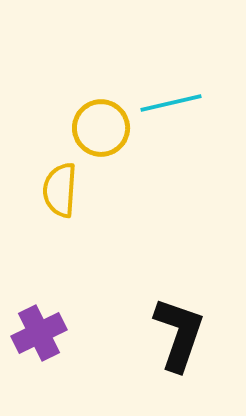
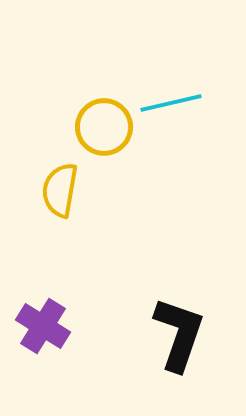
yellow circle: moved 3 px right, 1 px up
yellow semicircle: rotated 6 degrees clockwise
purple cross: moved 4 px right, 7 px up; rotated 32 degrees counterclockwise
